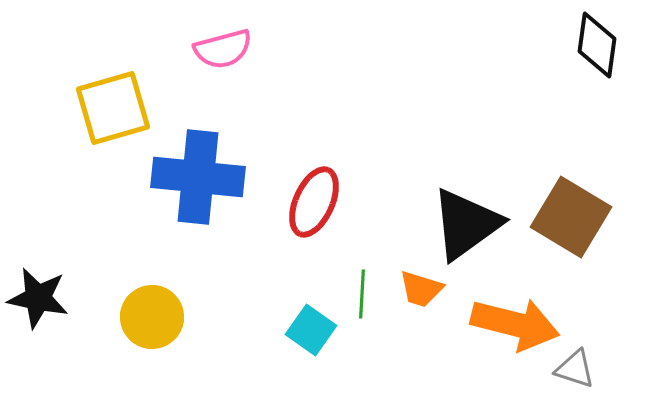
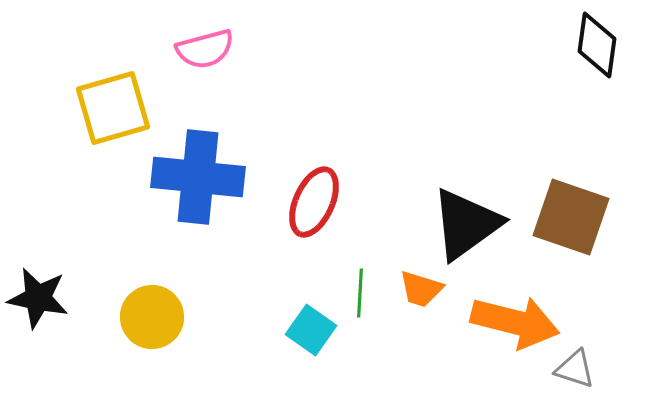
pink semicircle: moved 18 px left
brown square: rotated 12 degrees counterclockwise
green line: moved 2 px left, 1 px up
orange arrow: moved 2 px up
